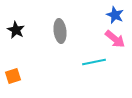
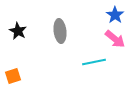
blue star: rotated 12 degrees clockwise
black star: moved 2 px right, 1 px down
